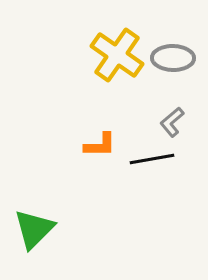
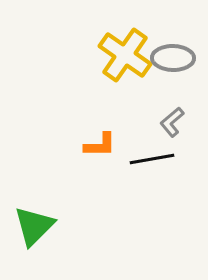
yellow cross: moved 8 px right
green triangle: moved 3 px up
